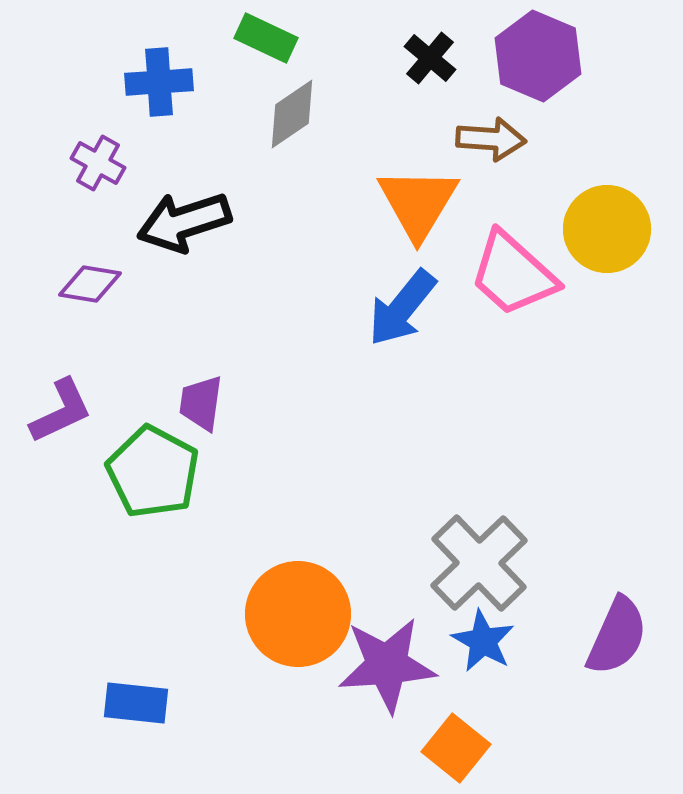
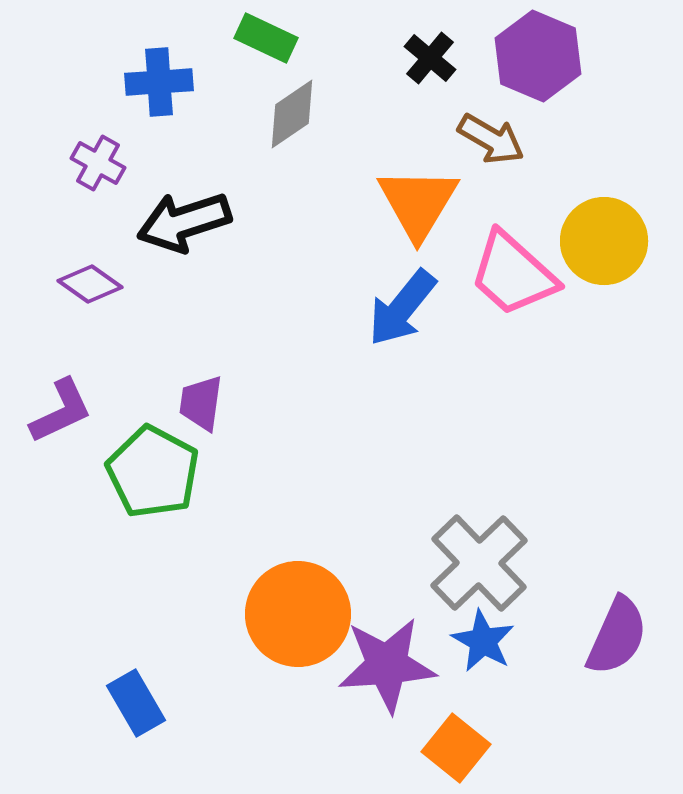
brown arrow: rotated 26 degrees clockwise
yellow circle: moved 3 px left, 12 px down
purple diamond: rotated 26 degrees clockwise
blue rectangle: rotated 54 degrees clockwise
